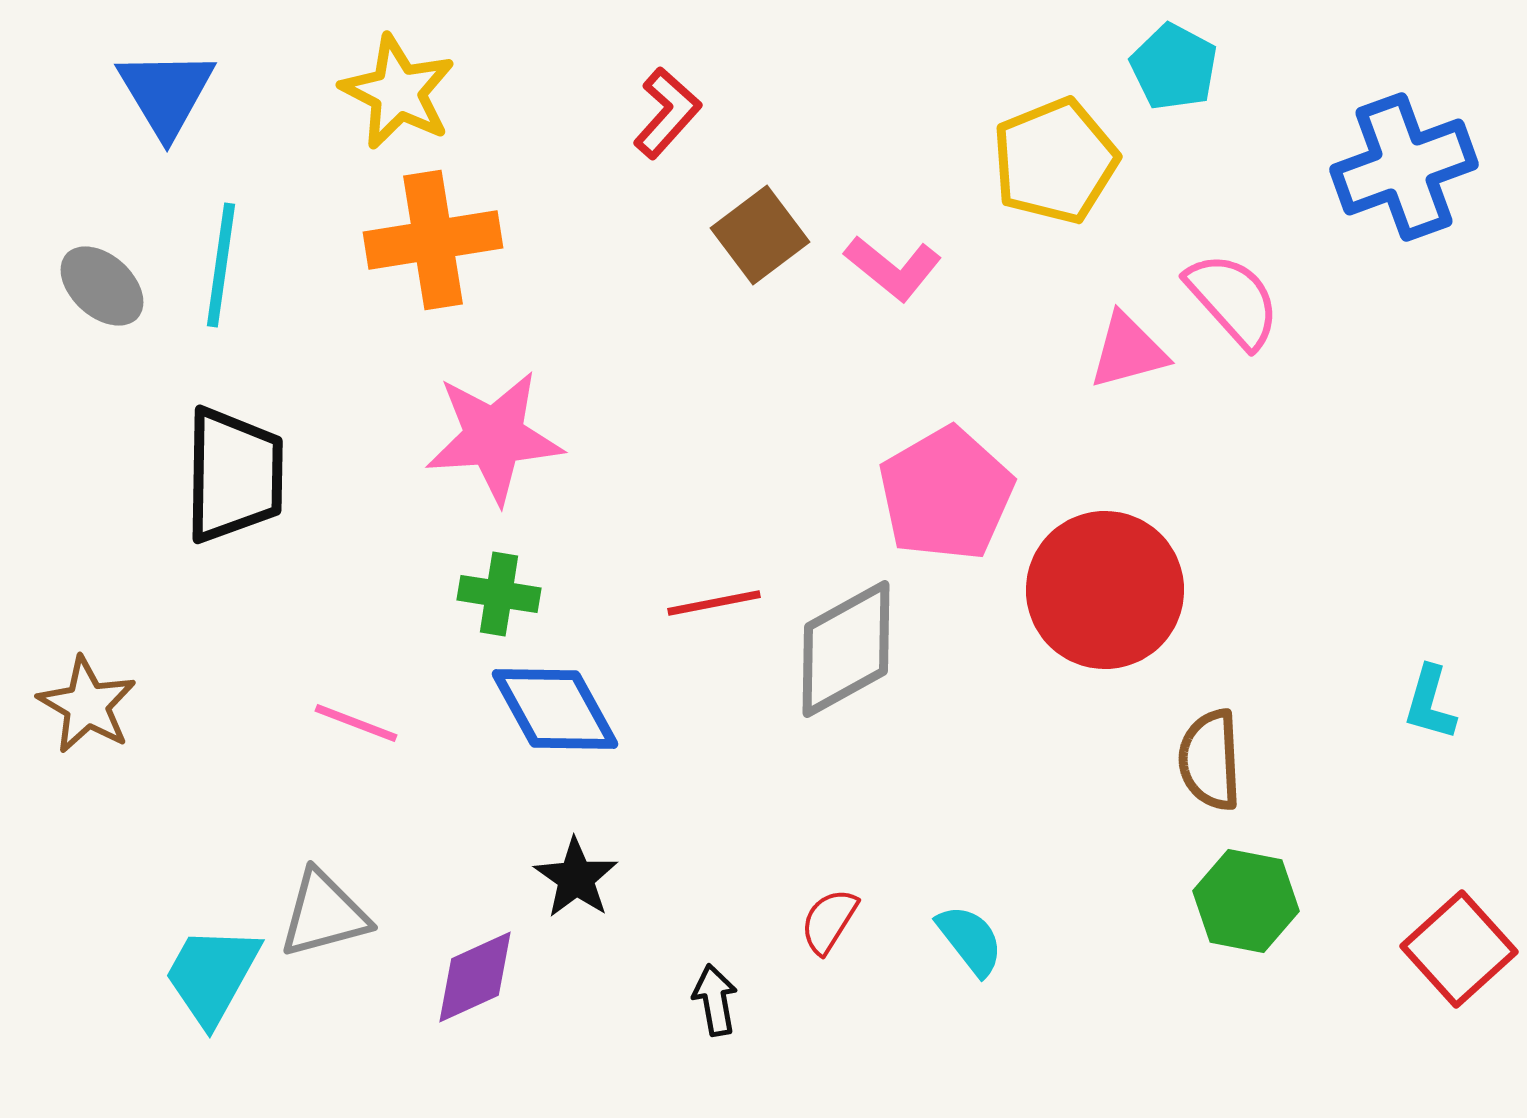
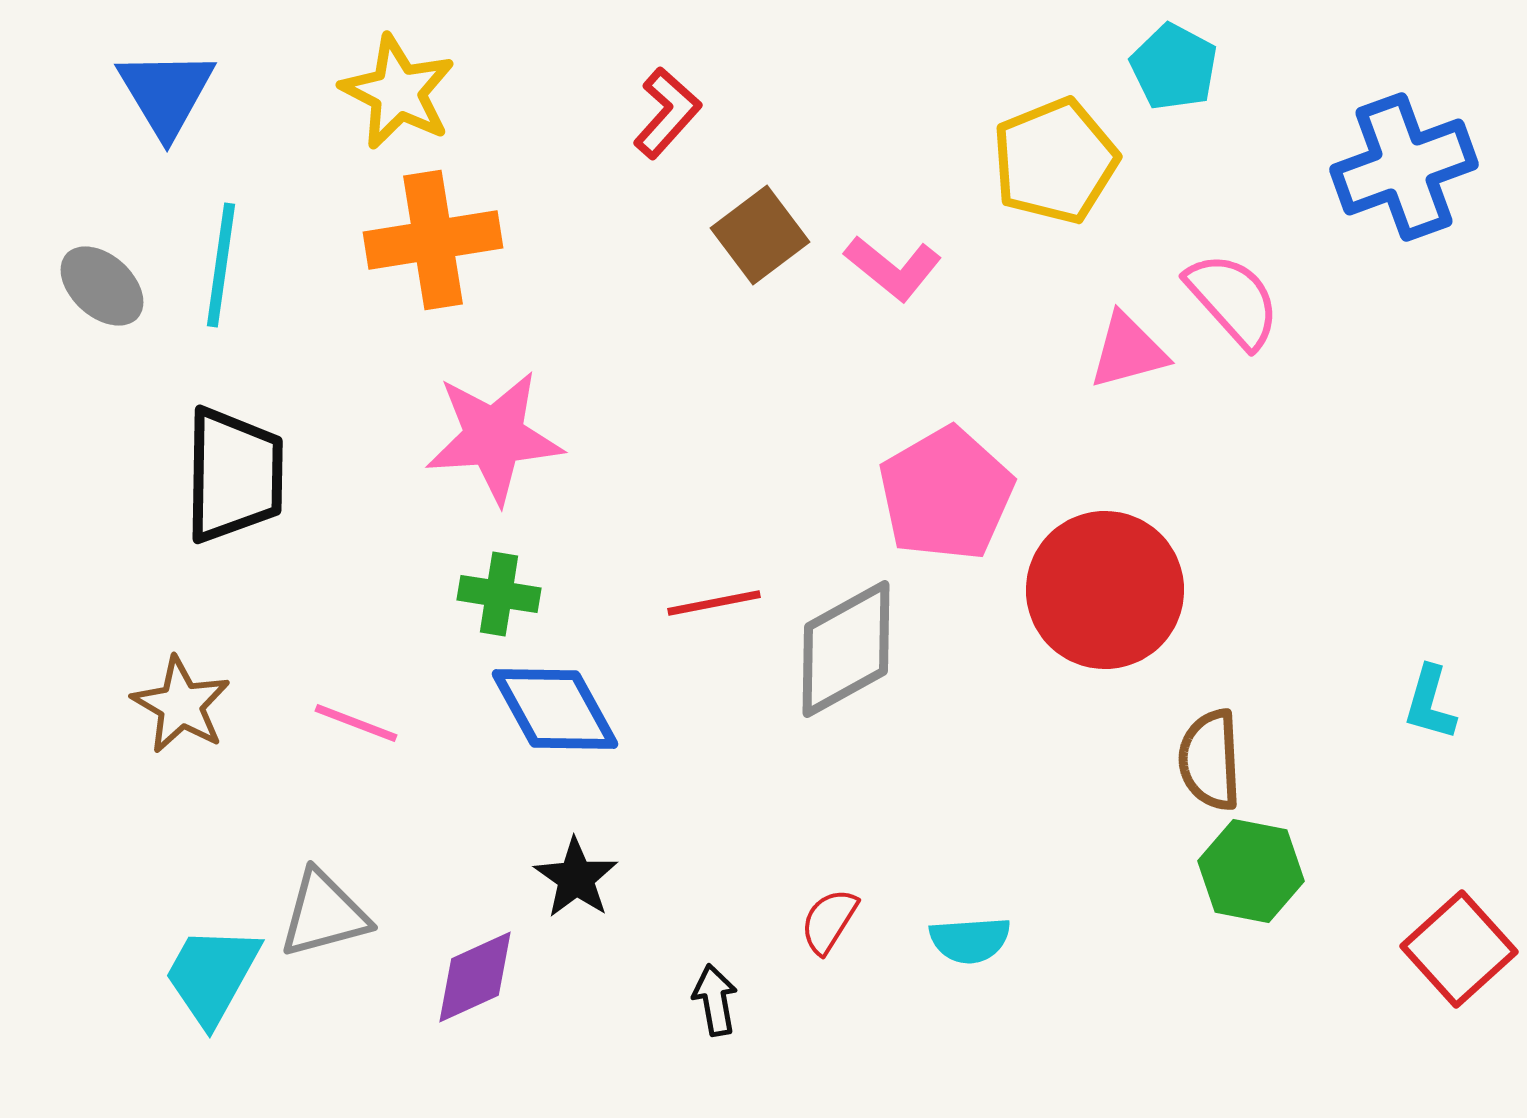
brown star: moved 94 px right
green hexagon: moved 5 px right, 30 px up
cyan semicircle: rotated 124 degrees clockwise
